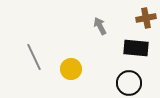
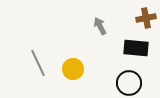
gray line: moved 4 px right, 6 px down
yellow circle: moved 2 px right
